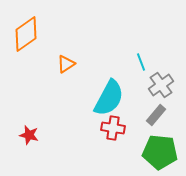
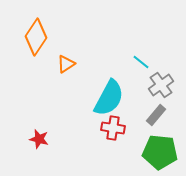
orange diamond: moved 10 px right, 3 px down; rotated 21 degrees counterclockwise
cyan line: rotated 30 degrees counterclockwise
red star: moved 10 px right, 4 px down
